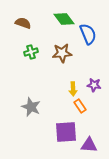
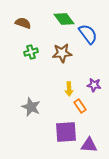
blue semicircle: rotated 15 degrees counterclockwise
yellow arrow: moved 4 px left
